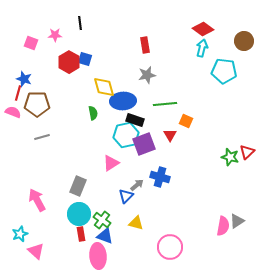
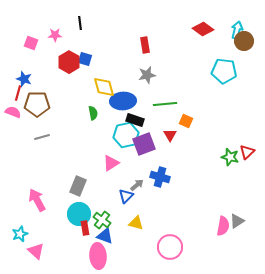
cyan arrow at (202, 48): moved 35 px right, 18 px up
red rectangle at (81, 234): moved 4 px right, 6 px up
